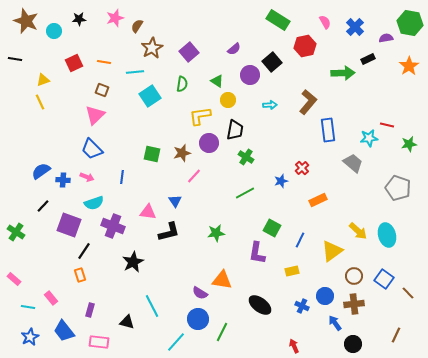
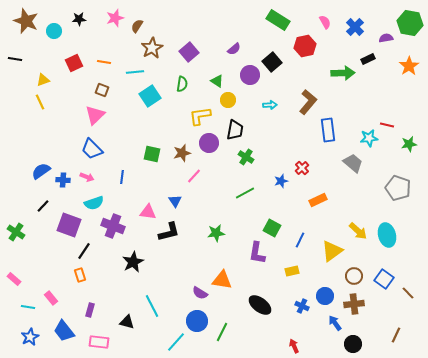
blue circle at (198, 319): moved 1 px left, 2 px down
